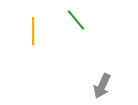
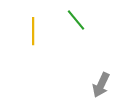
gray arrow: moved 1 px left, 1 px up
